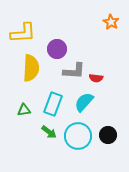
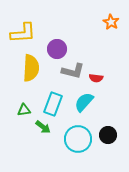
gray L-shape: moved 1 px left; rotated 10 degrees clockwise
green arrow: moved 6 px left, 5 px up
cyan circle: moved 3 px down
